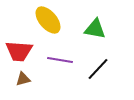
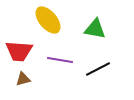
black line: rotated 20 degrees clockwise
